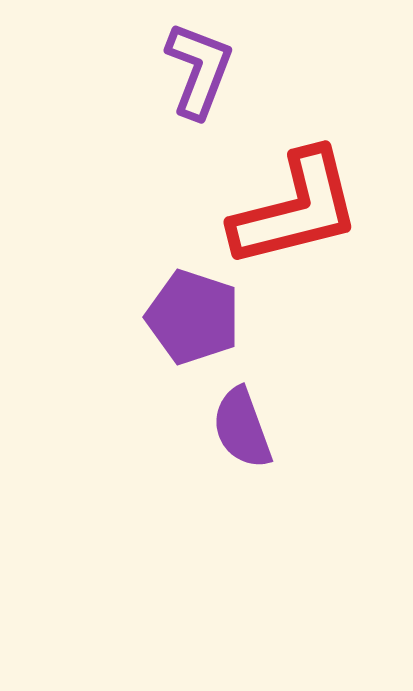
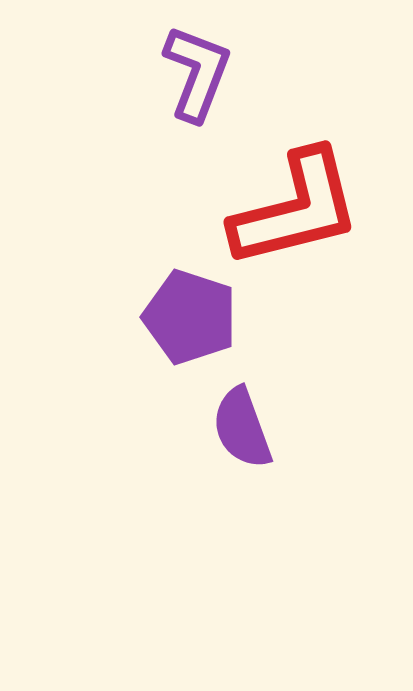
purple L-shape: moved 2 px left, 3 px down
purple pentagon: moved 3 px left
